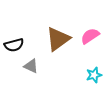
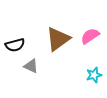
black semicircle: moved 1 px right
